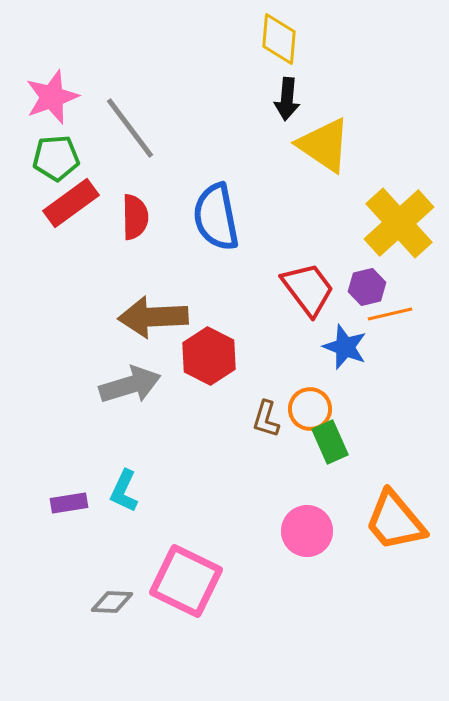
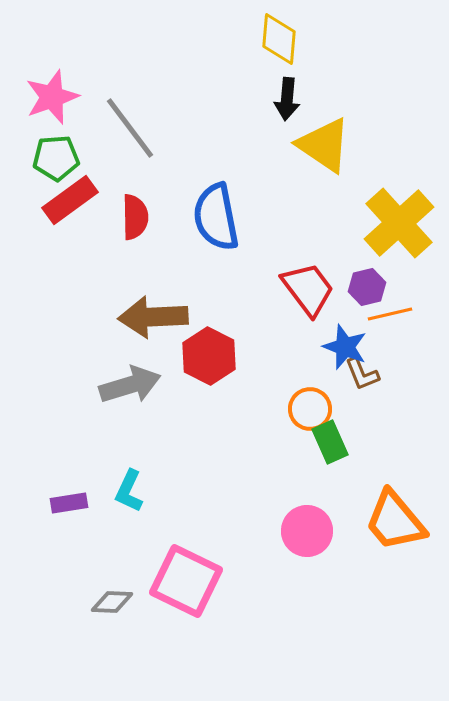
red rectangle: moved 1 px left, 3 px up
brown L-shape: moved 96 px right, 45 px up; rotated 39 degrees counterclockwise
cyan L-shape: moved 5 px right
